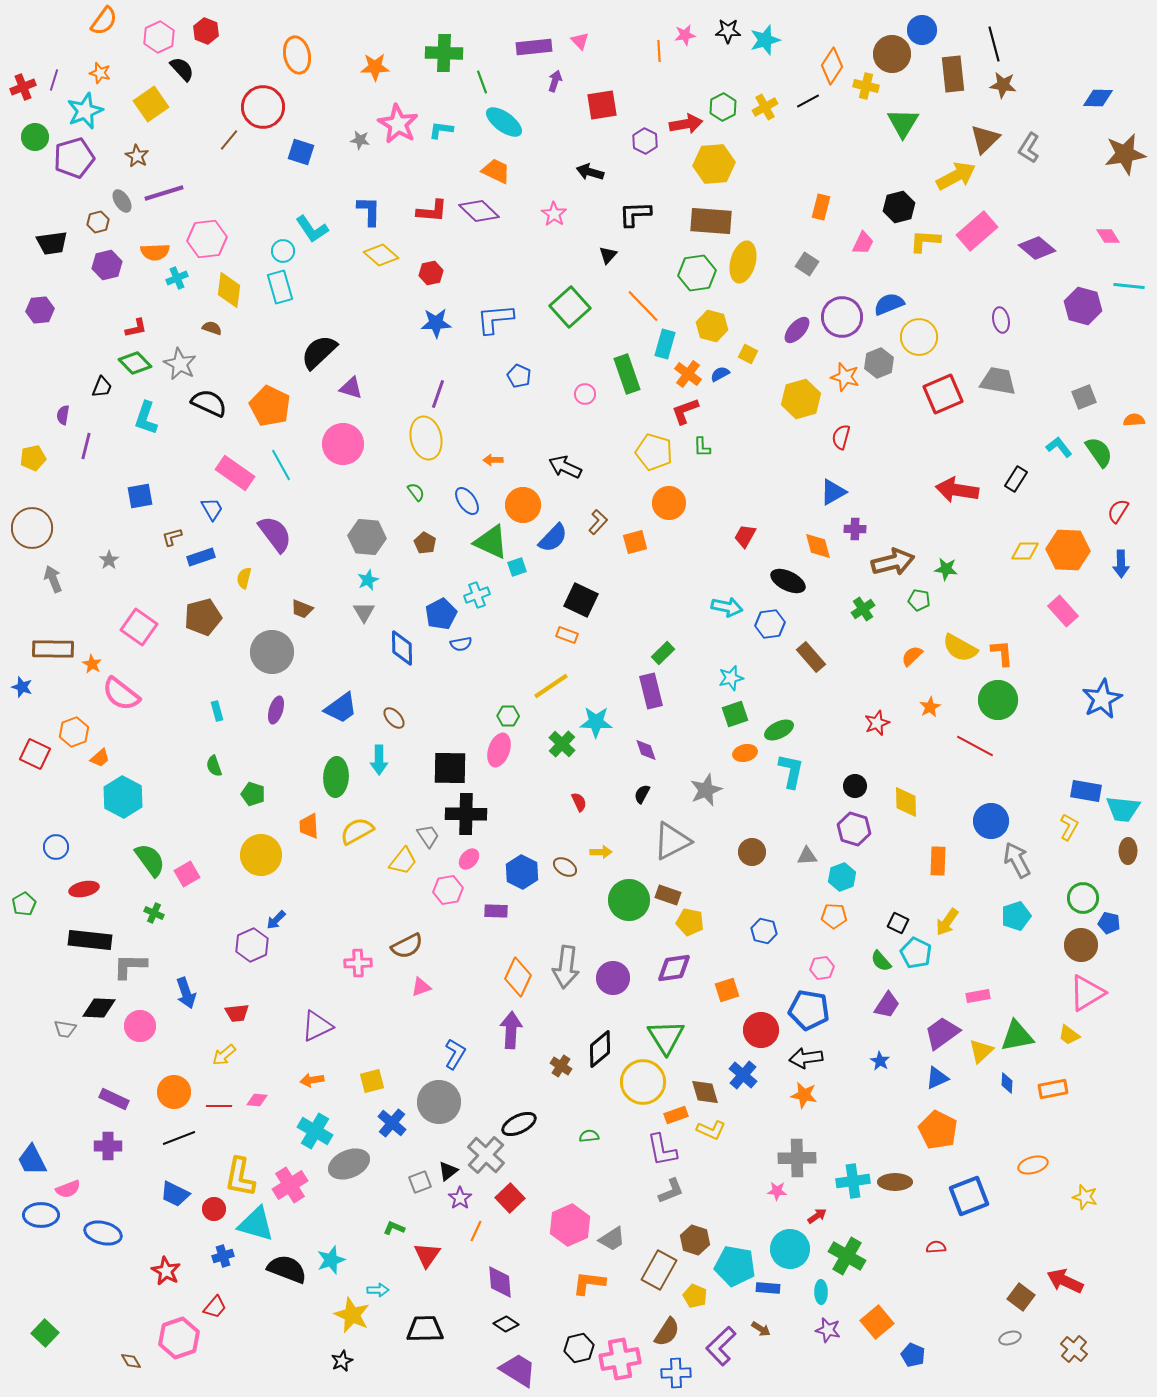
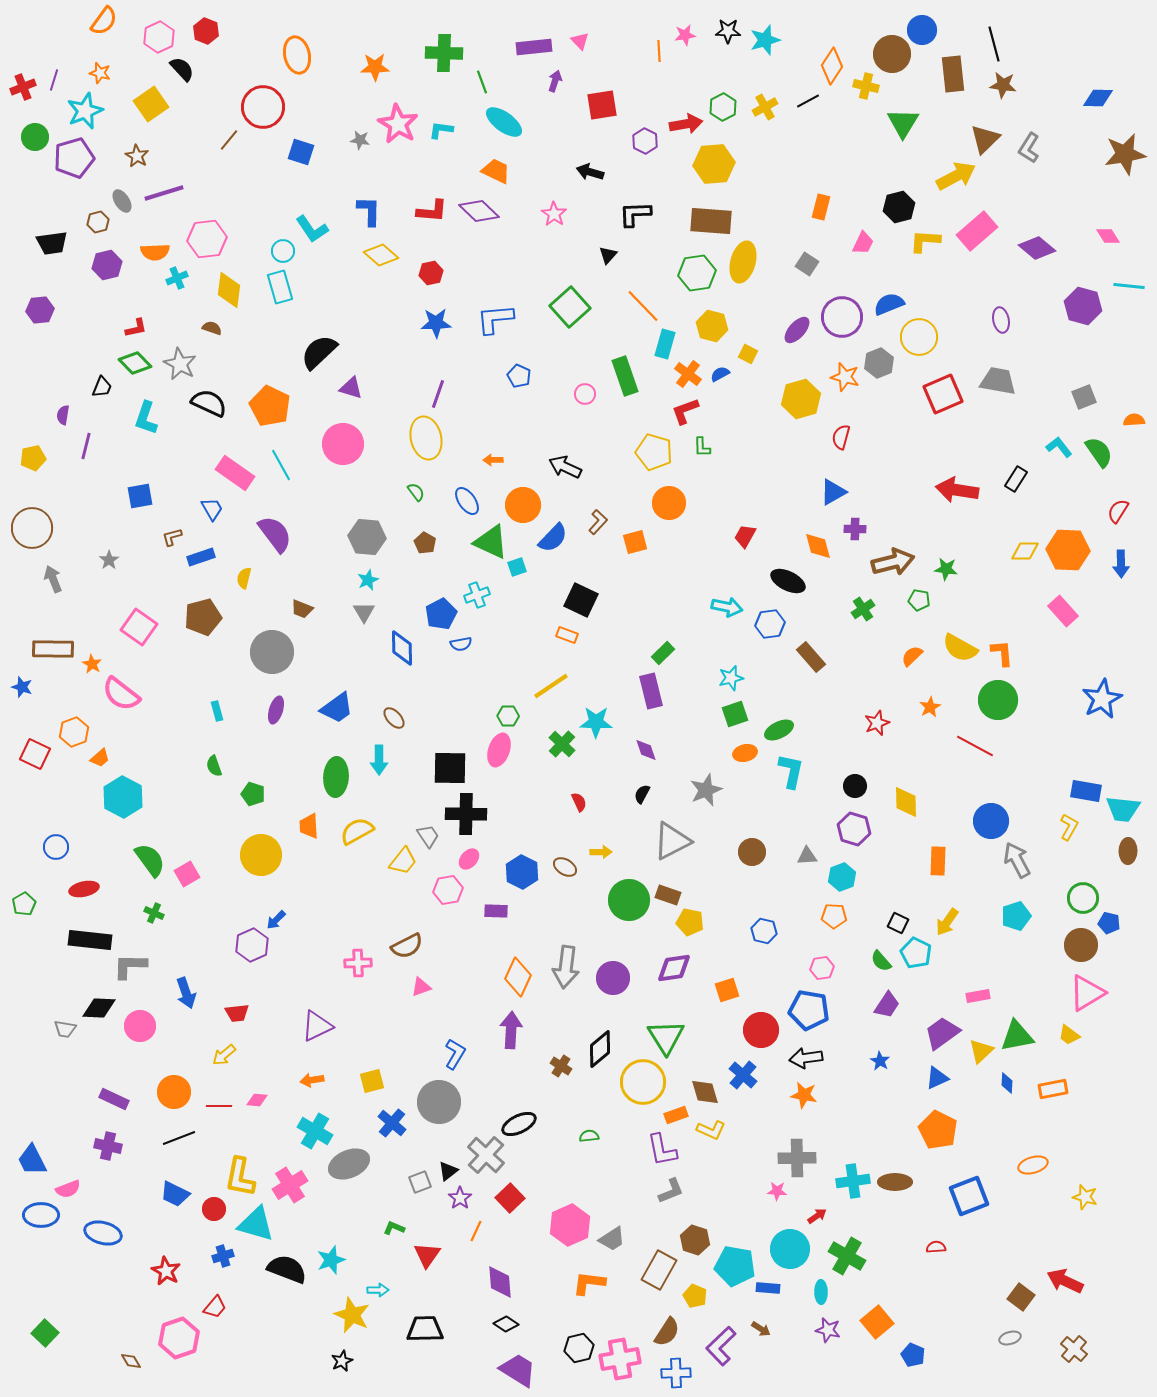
green rectangle at (627, 374): moved 2 px left, 2 px down
blue trapezoid at (341, 708): moved 4 px left
purple cross at (108, 1146): rotated 12 degrees clockwise
